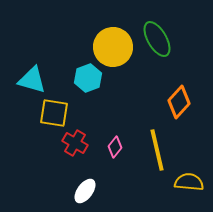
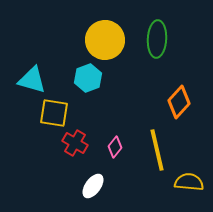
green ellipse: rotated 33 degrees clockwise
yellow circle: moved 8 px left, 7 px up
white ellipse: moved 8 px right, 5 px up
